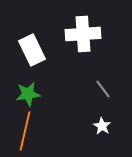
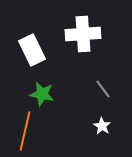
green star: moved 14 px right; rotated 20 degrees clockwise
